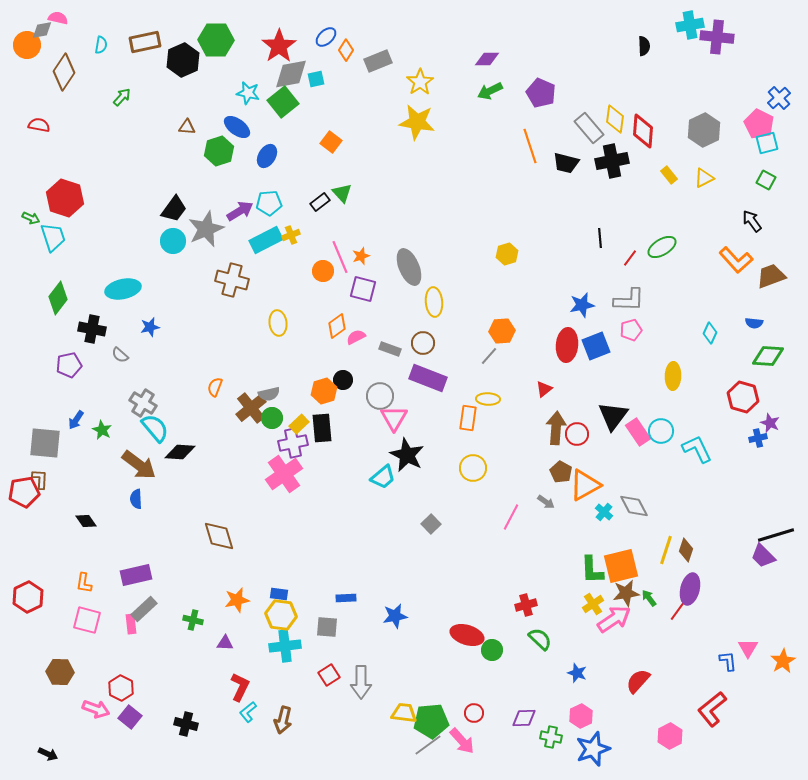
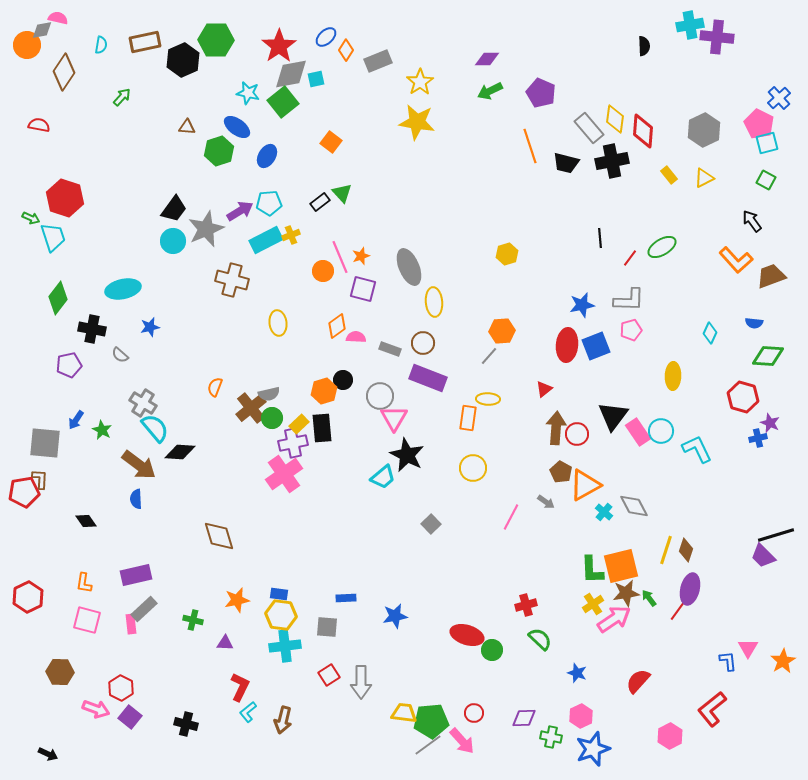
pink semicircle at (356, 337): rotated 30 degrees clockwise
